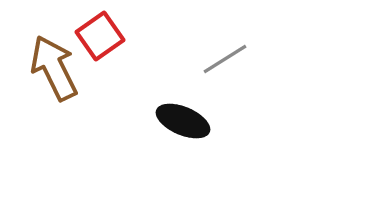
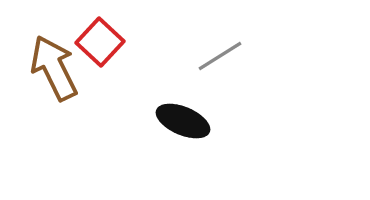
red square: moved 6 px down; rotated 12 degrees counterclockwise
gray line: moved 5 px left, 3 px up
